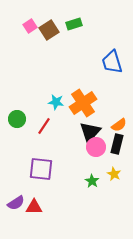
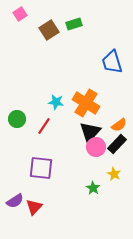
pink square: moved 10 px left, 12 px up
orange cross: moved 3 px right; rotated 24 degrees counterclockwise
black rectangle: rotated 30 degrees clockwise
purple square: moved 1 px up
green star: moved 1 px right, 7 px down
purple semicircle: moved 1 px left, 2 px up
red triangle: rotated 48 degrees counterclockwise
